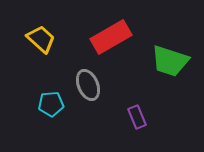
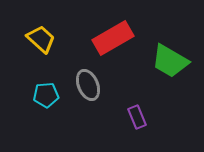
red rectangle: moved 2 px right, 1 px down
green trapezoid: rotated 12 degrees clockwise
cyan pentagon: moved 5 px left, 9 px up
